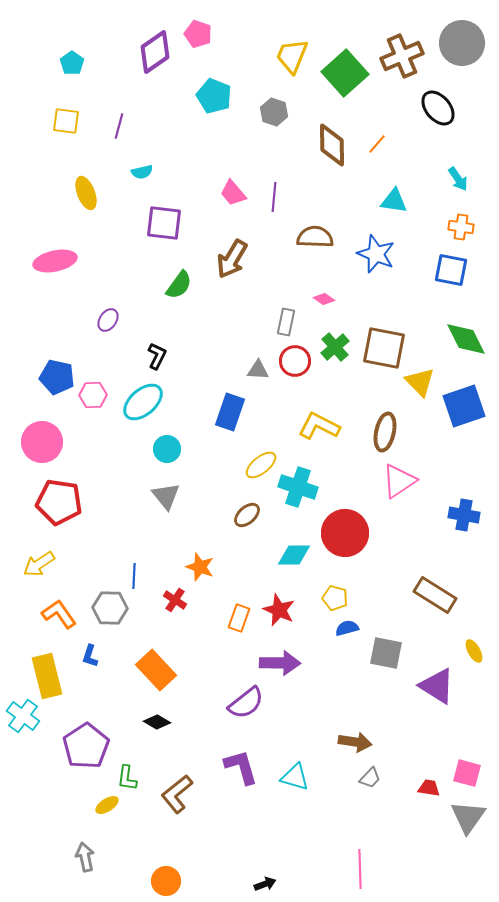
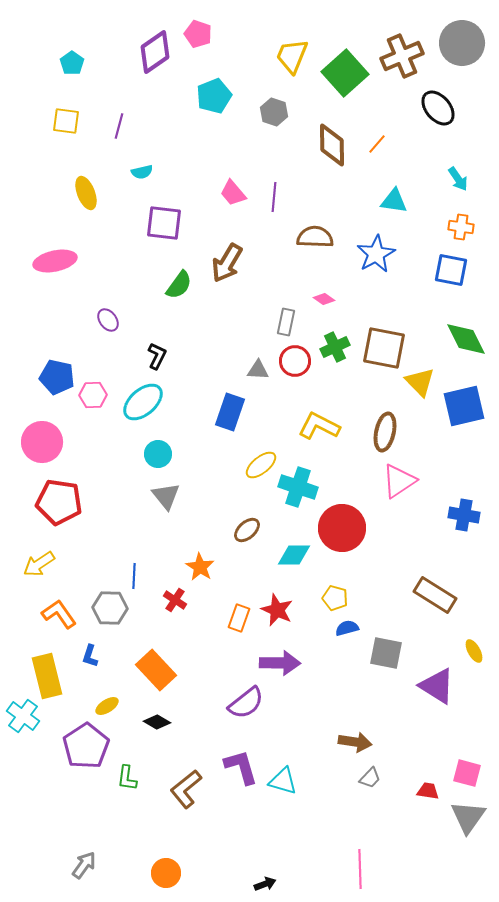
cyan pentagon at (214, 96): rotated 28 degrees clockwise
blue star at (376, 254): rotated 21 degrees clockwise
brown arrow at (232, 259): moved 5 px left, 4 px down
purple ellipse at (108, 320): rotated 70 degrees counterclockwise
green cross at (335, 347): rotated 16 degrees clockwise
blue square at (464, 406): rotated 6 degrees clockwise
cyan circle at (167, 449): moved 9 px left, 5 px down
brown ellipse at (247, 515): moved 15 px down
red circle at (345, 533): moved 3 px left, 5 px up
orange star at (200, 567): rotated 12 degrees clockwise
red star at (279, 610): moved 2 px left
cyan triangle at (295, 777): moved 12 px left, 4 px down
red trapezoid at (429, 788): moved 1 px left, 3 px down
brown L-shape at (177, 794): moved 9 px right, 5 px up
yellow ellipse at (107, 805): moved 99 px up
gray arrow at (85, 857): moved 1 px left, 8 px down; rotated 48 degrees clockwise
orange circle at (166, 881): moved 8 px up
